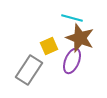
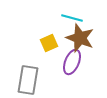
yellow square: moved 3 px up
purple ellipse: moved 1 px down
gray rectangle: moved 1 px left, 10 px down; rotated 24 degrees counterclockwise
